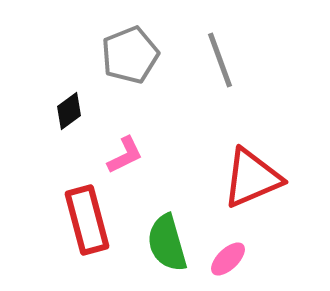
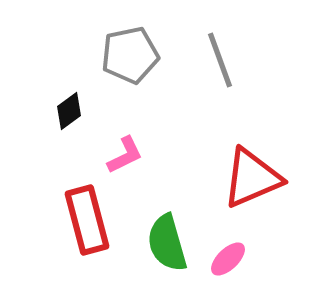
gray pentagon: rotated 10 degrees clockwise
